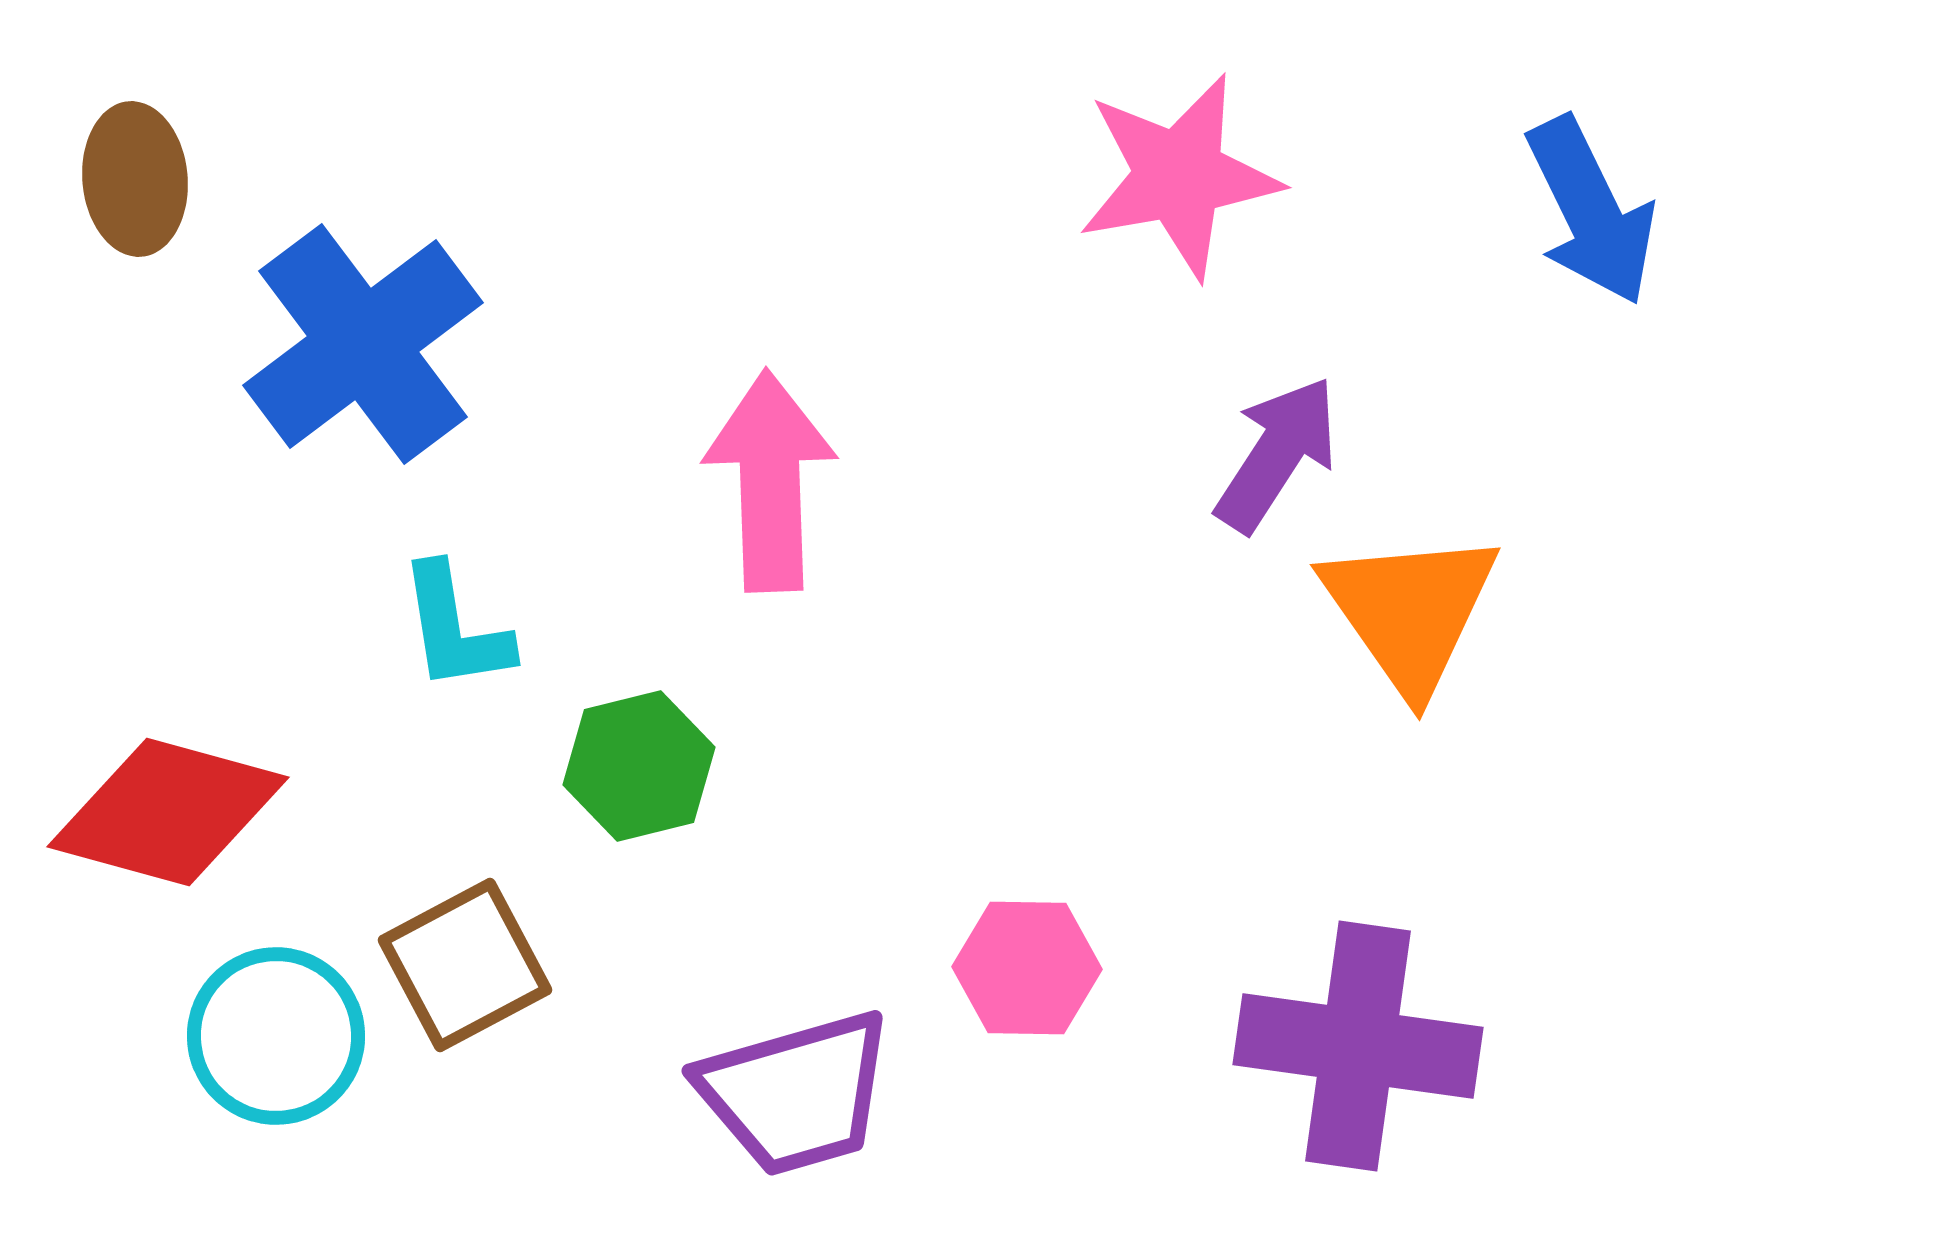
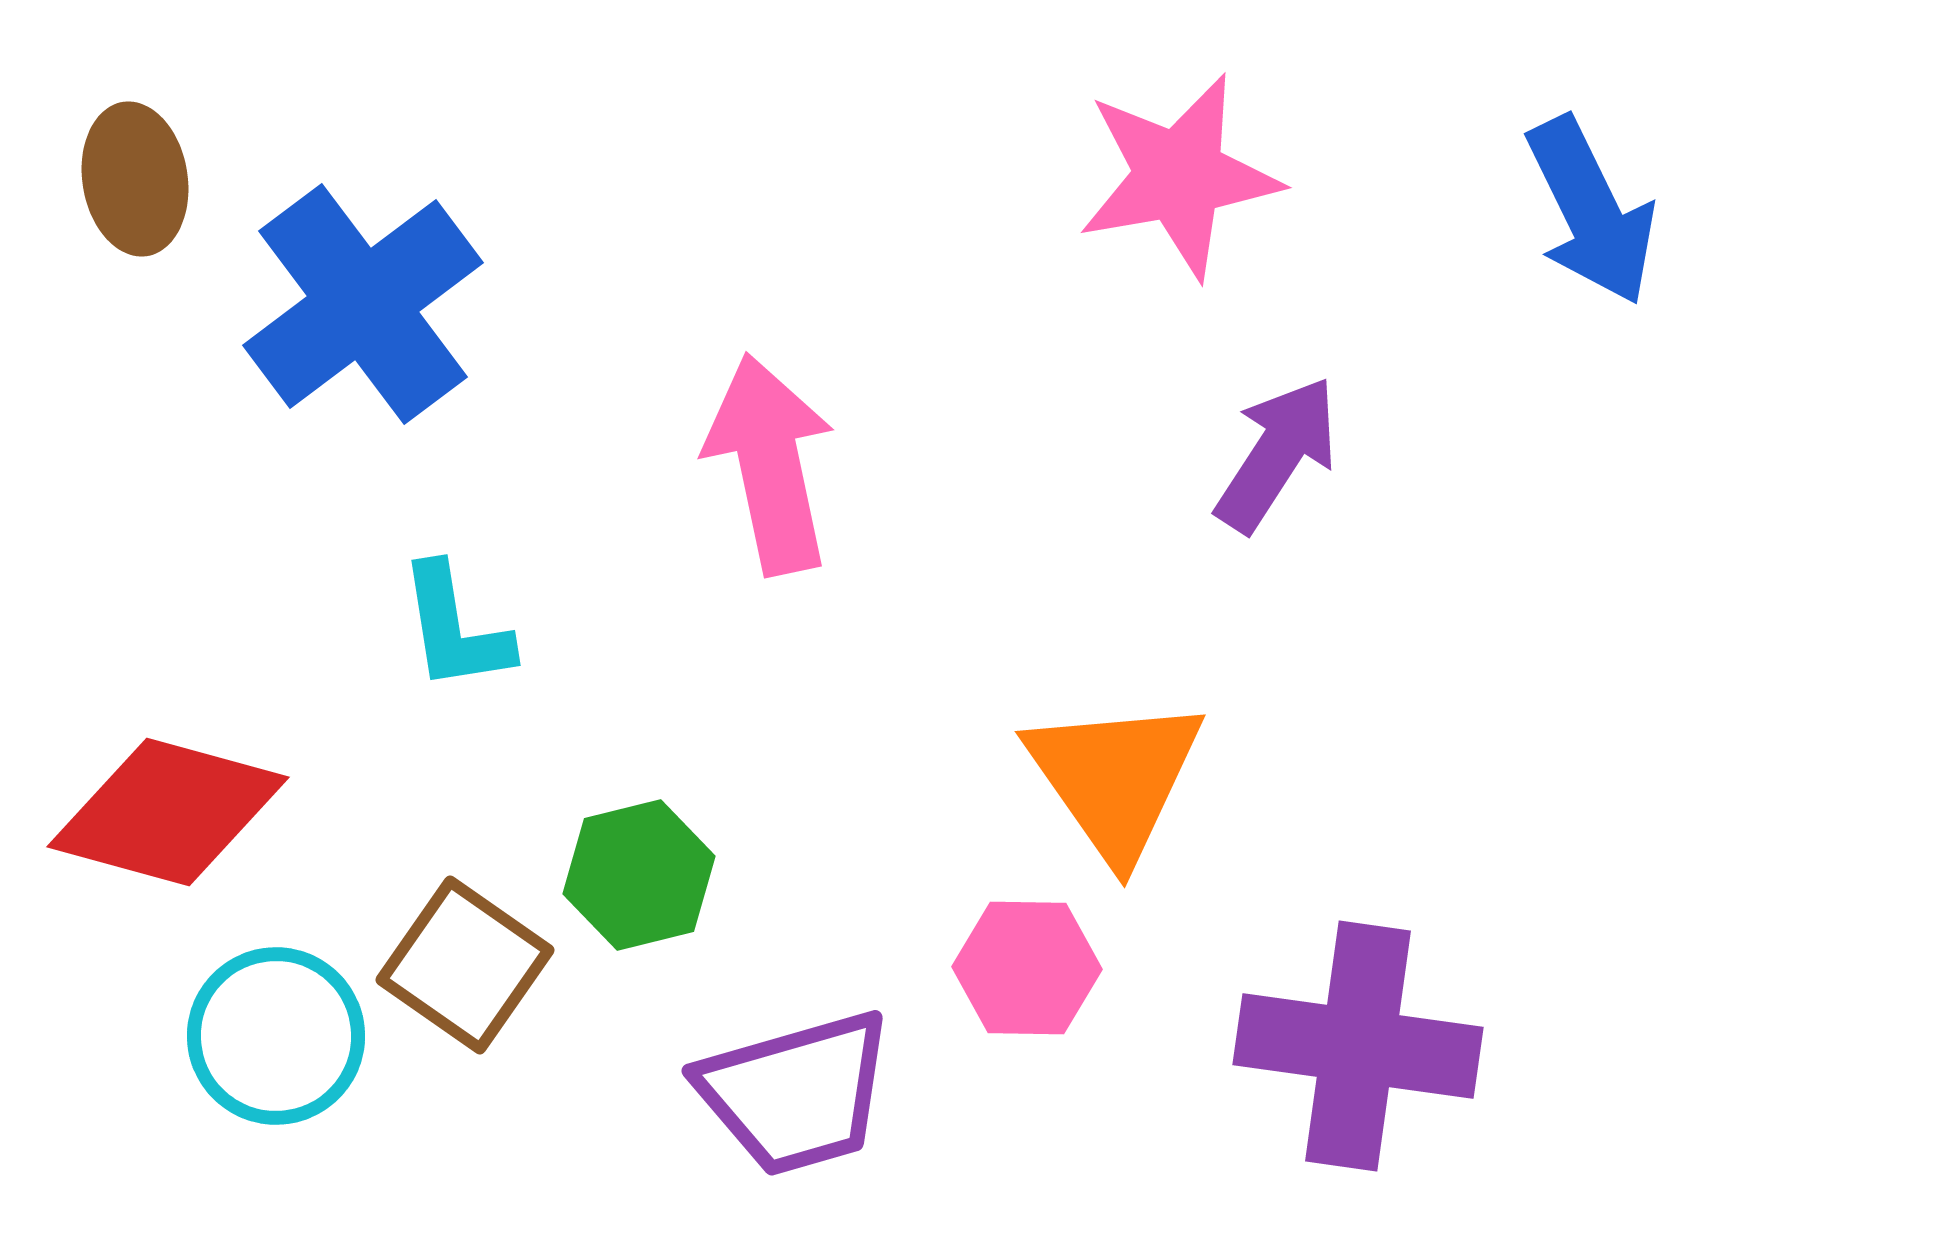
brown ellipse: rotated 4 degrees counterclockwise
blue cross: moved 40 px up
pink arrow: moved 17 px up; rotated 10 degrees counterclockwise
orange triangle: moved 295 px left, 167 px down
green hexagon: moved 109 px down
brown square: rotated 27 degrees counterclockwise
